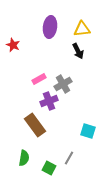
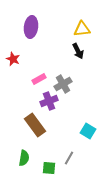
purple ellipse: moved 19 px left
red star: moved 14 px down
cyan square: rotated 14 degrees clockwise
green square: rotated 24 degrees counterclockwise
